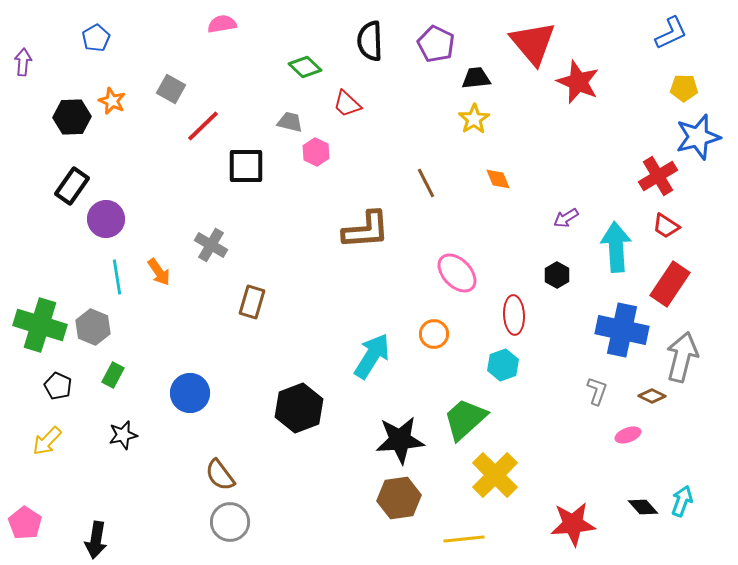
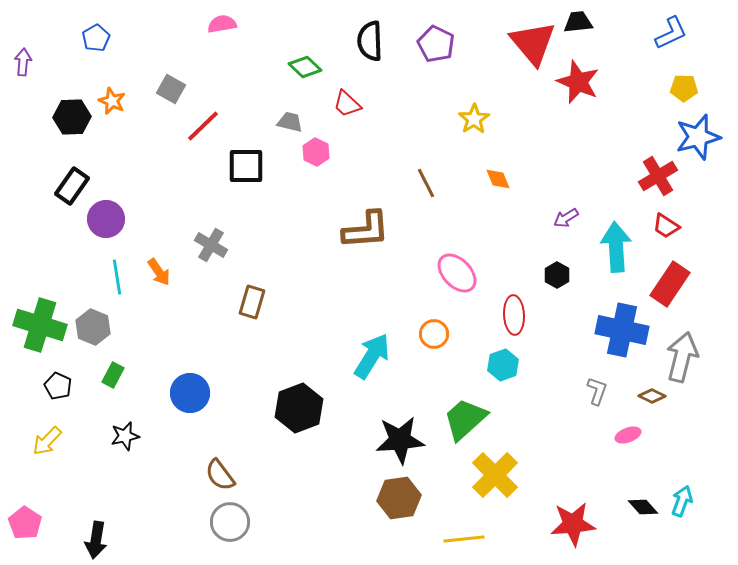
black trapezoid at (476, 78): moved 102 px right, 56 px up
black star at (123, 435): moved 2 px right, 1 px down
